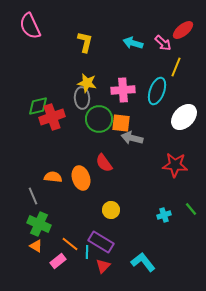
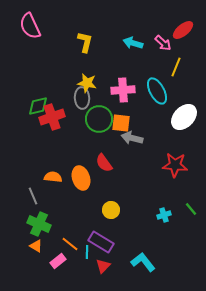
cyan ellipse: rotated 48 degrees counterclockwise
